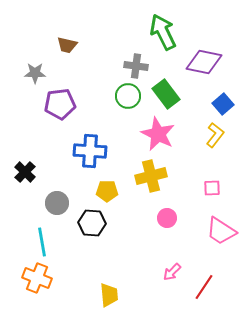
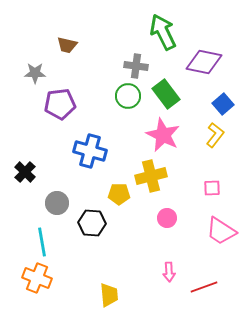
pink star: moved 5 px right, 1 px down
blue cross: rotated 12 degrees clockwise
yellow pentagon: moved 12 px right, 3 px down
pink arrow: moved 3 px left; rotated 48 degrees counterclockwise
red line: rotated 36 degrees clockwise
